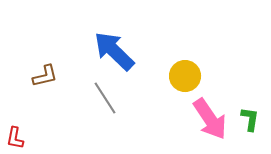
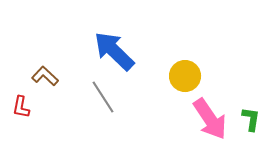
brown L-shape: rotated 124 degrees counterclockwise
gray line: moved 2 px left, 1 px up
green L-shape: moved 1 px right
red L-shape: moved 6 px right, 31 px up
